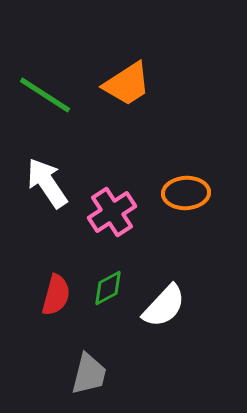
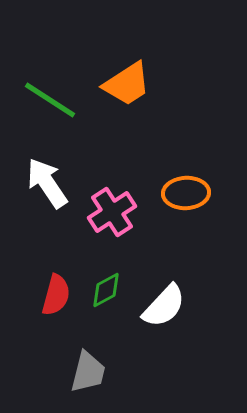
green line: moved 5 px right, 5 px down
green diamond: moved 2 px left, 2 px down
gray trapezoid: moved 1 px left, 2 px up
